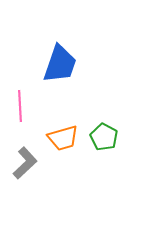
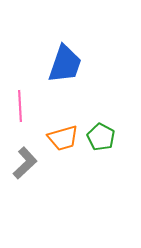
blue trapezoid: moved 5 px right
green pentagon: moved 3 px left
